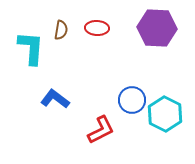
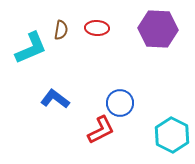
purple hexagon: moved 1 px right, 1 px down
cyan L-shape: rotated 63 degrees clockwise
blue circle: moved 12 px left, 3 px down
cyan hexagon: moved 7 px right, 21 px down
